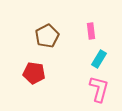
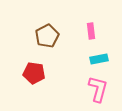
cyan rectangle: rotated 48 degrees clockwise
pink L-shape: moved 1 px left
